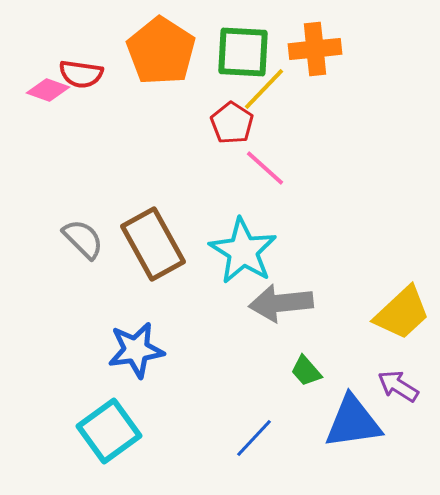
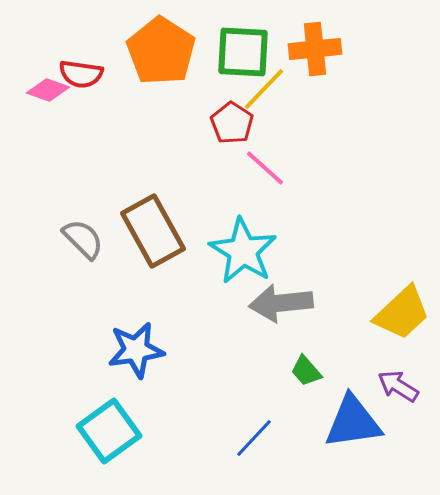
brown rectangle: moved 13 px up
